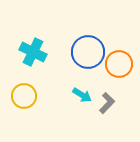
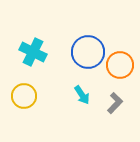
orange circle: moved 1 px right, 1 px down
cyan arrow: rotated 24 degrees clockwise
gray L-shape: moved 8 px right
